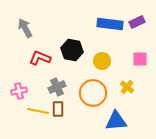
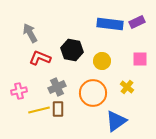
gray arrow: moved 5 px right, 5 px down
yellow line: moved 1 px right, 1 px up; rotated 25 degrees counterclockwise
blue triangle: rotated 30 degrees counterclockwise
